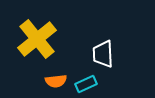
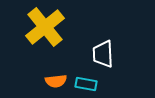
yellow cross: moved 8 px right, 12 px up
cyan rectangle: rotated 35 degrees clockwise
